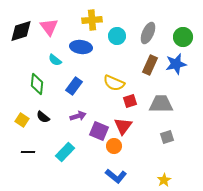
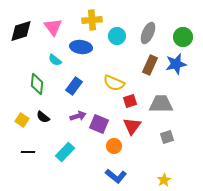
pink triangle: moved 4 px right
red triangle: moved 9 px right
purple square: moved 7 px up
